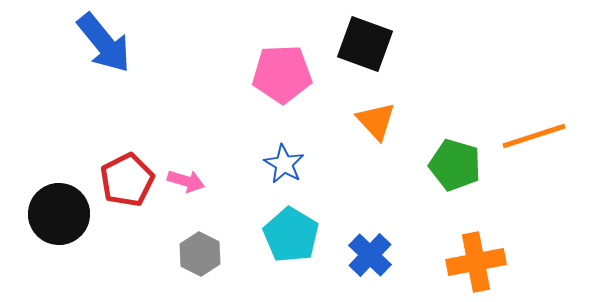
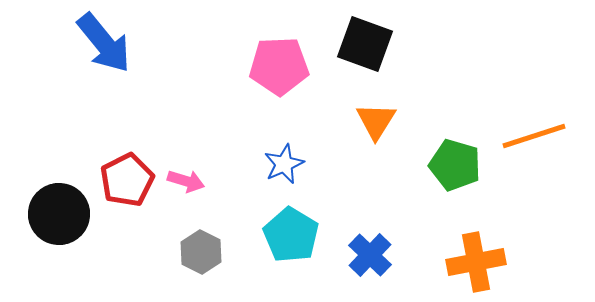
pink pentagon: moved 3 px left, 8 px up
orange triangle: rotated 15 degrees clockwise
blue star: rotated 18 degrees clockwise
gray hexagon: moved 1 px right, 2 px up
